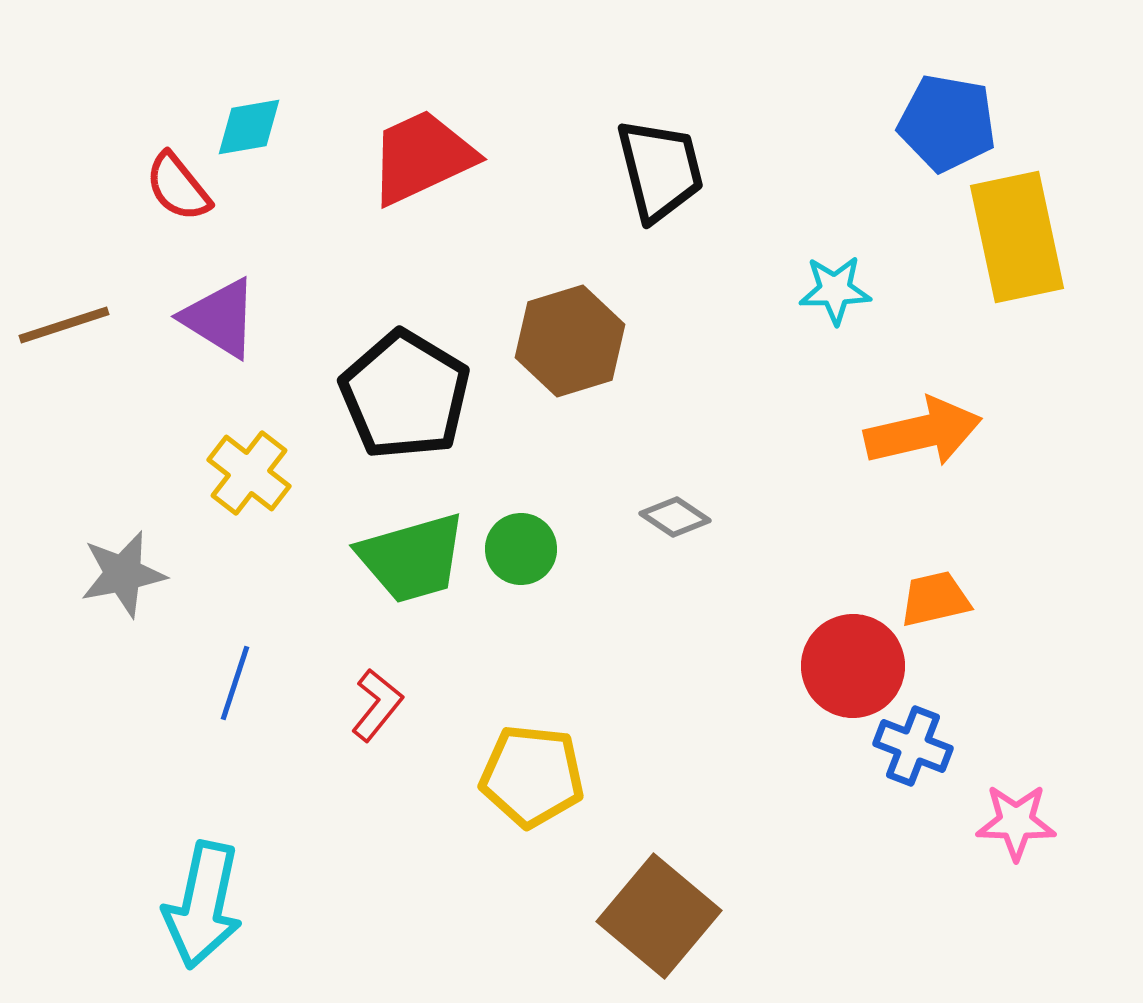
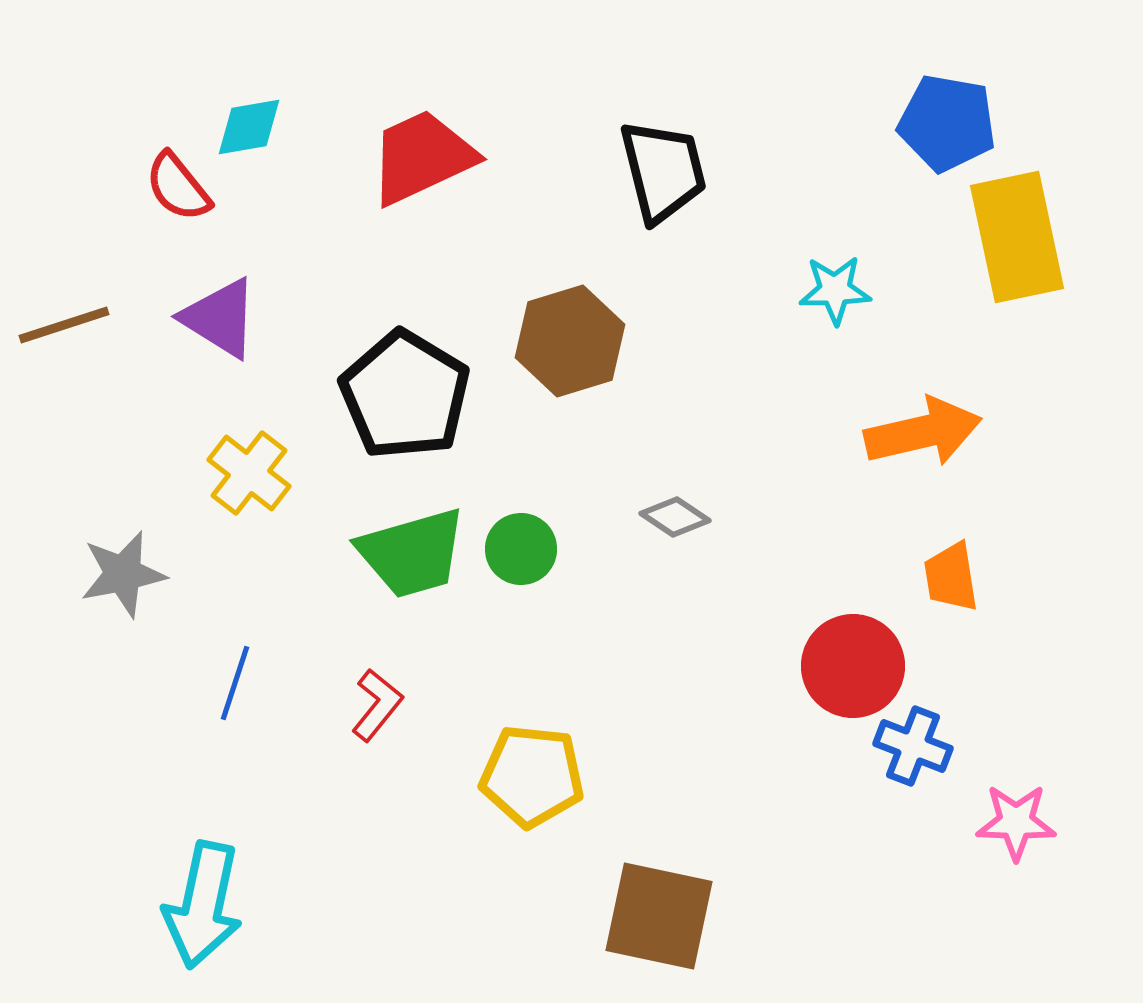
black trapezoid: moved 3 px right, 1 px down
green trapezoid: moved 5 px up
orange trapezoid: moved 16 px right, 22 px up; rotated 86 degrees counterclockwise
brown square: rotated 28 degrees counterclockwise
